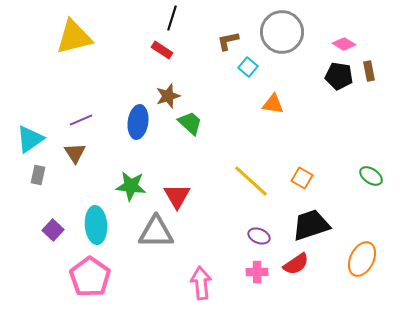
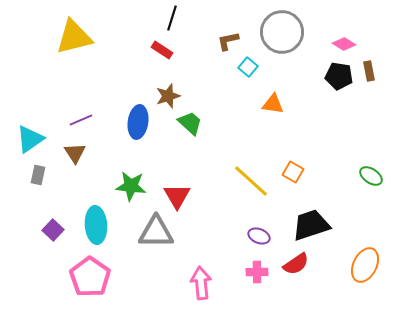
orange square: moved 9 px left, 6 px up
orange ellipse: moved 3 px right, 6 px down
